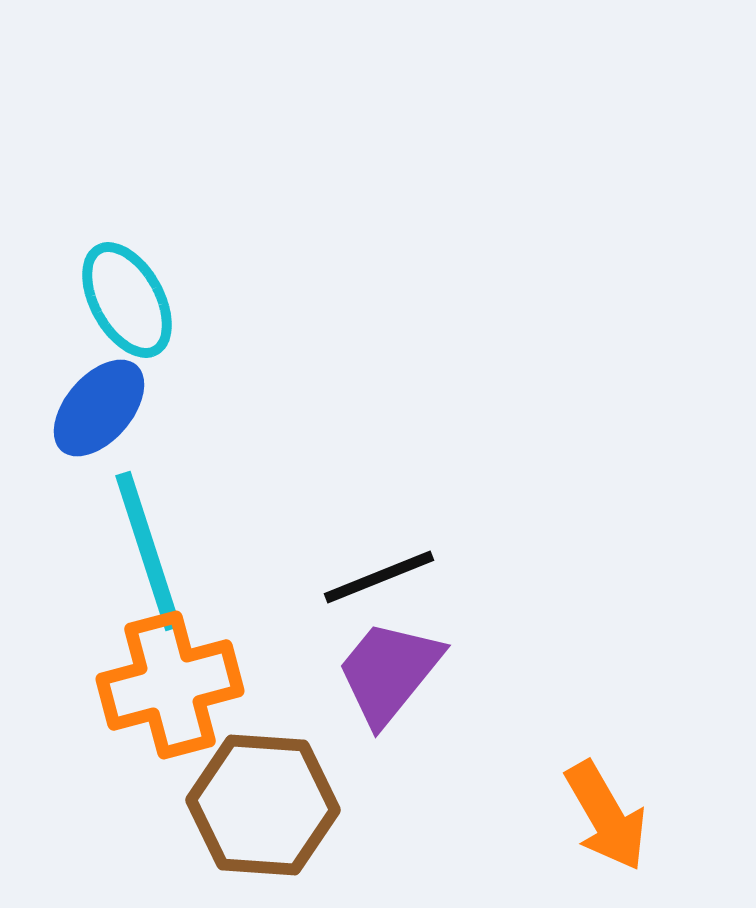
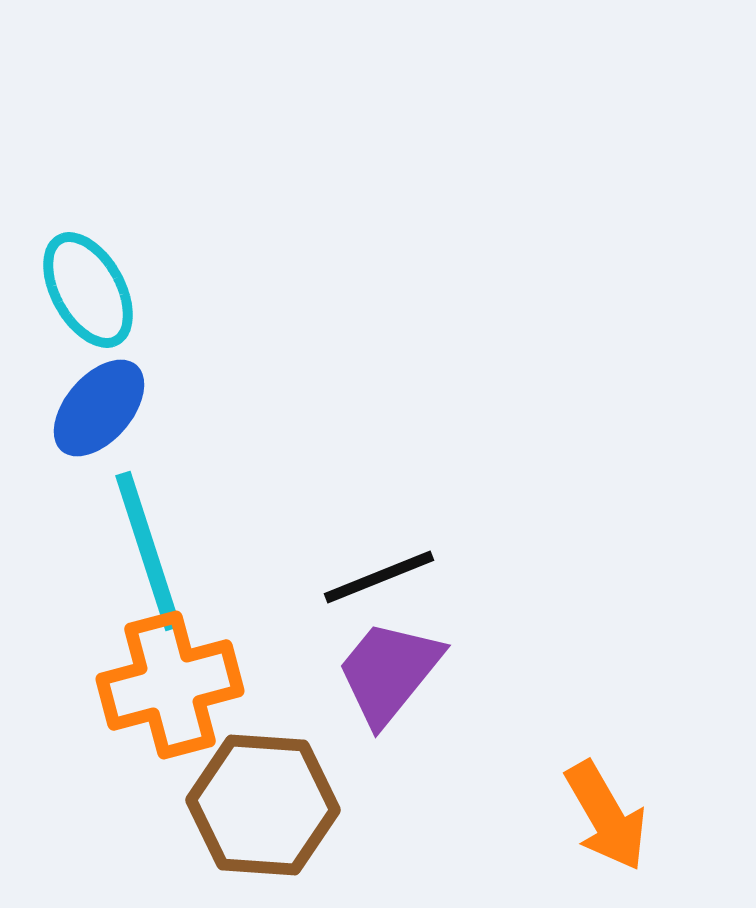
cyan ellipse: moved 39 px left, 10 px up
